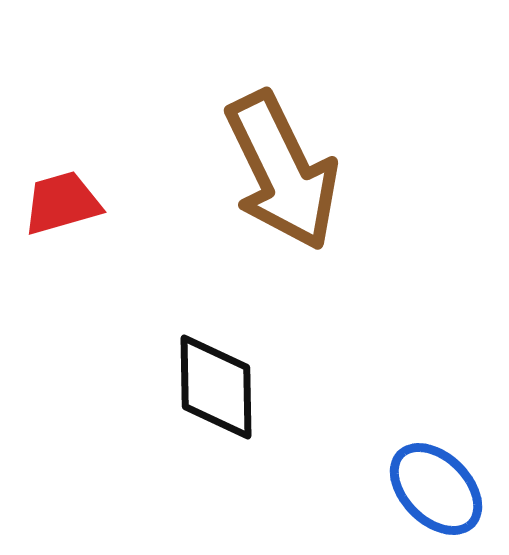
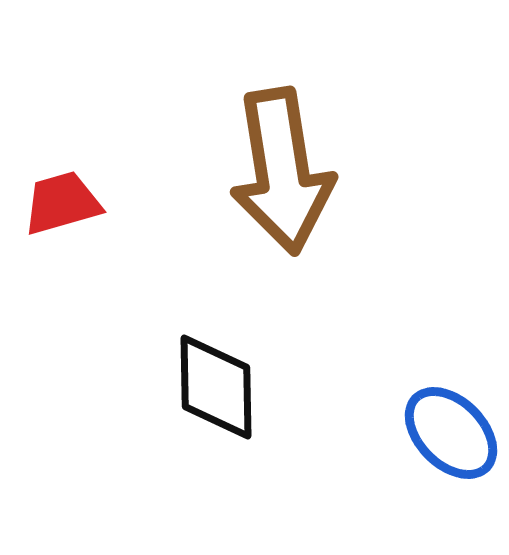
brown arrow: rotated 17 degrees clockwise
blue ellipse: moved 15 px right, 56 px up
